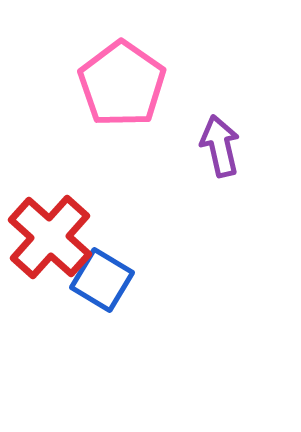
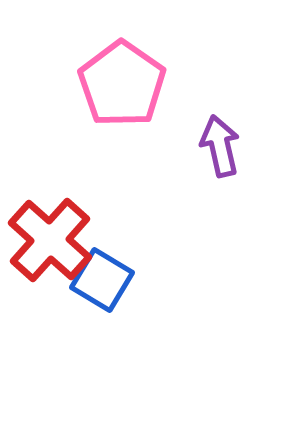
red cross: moved 3 px down
